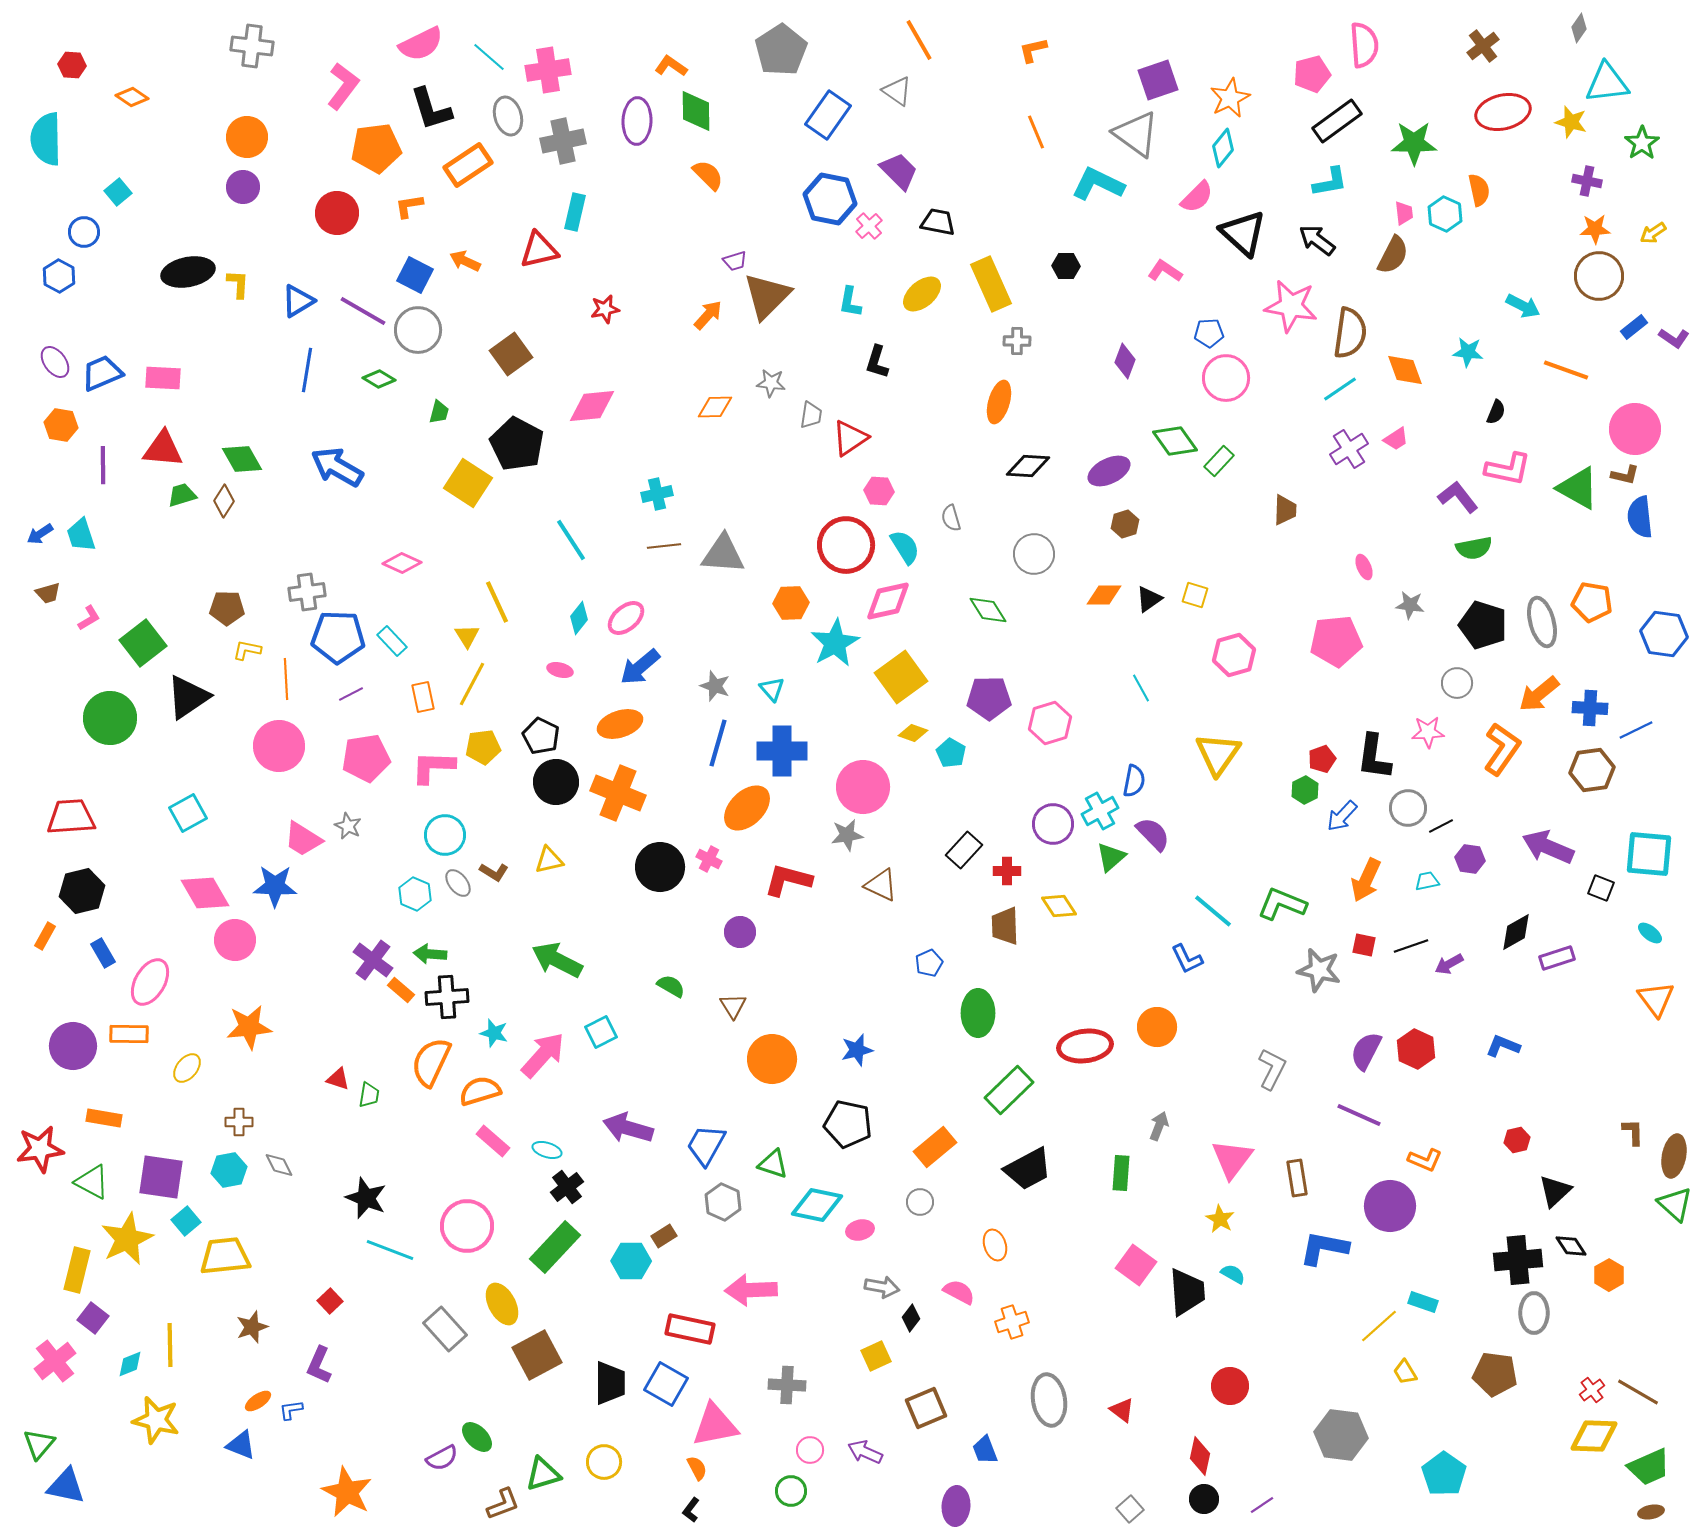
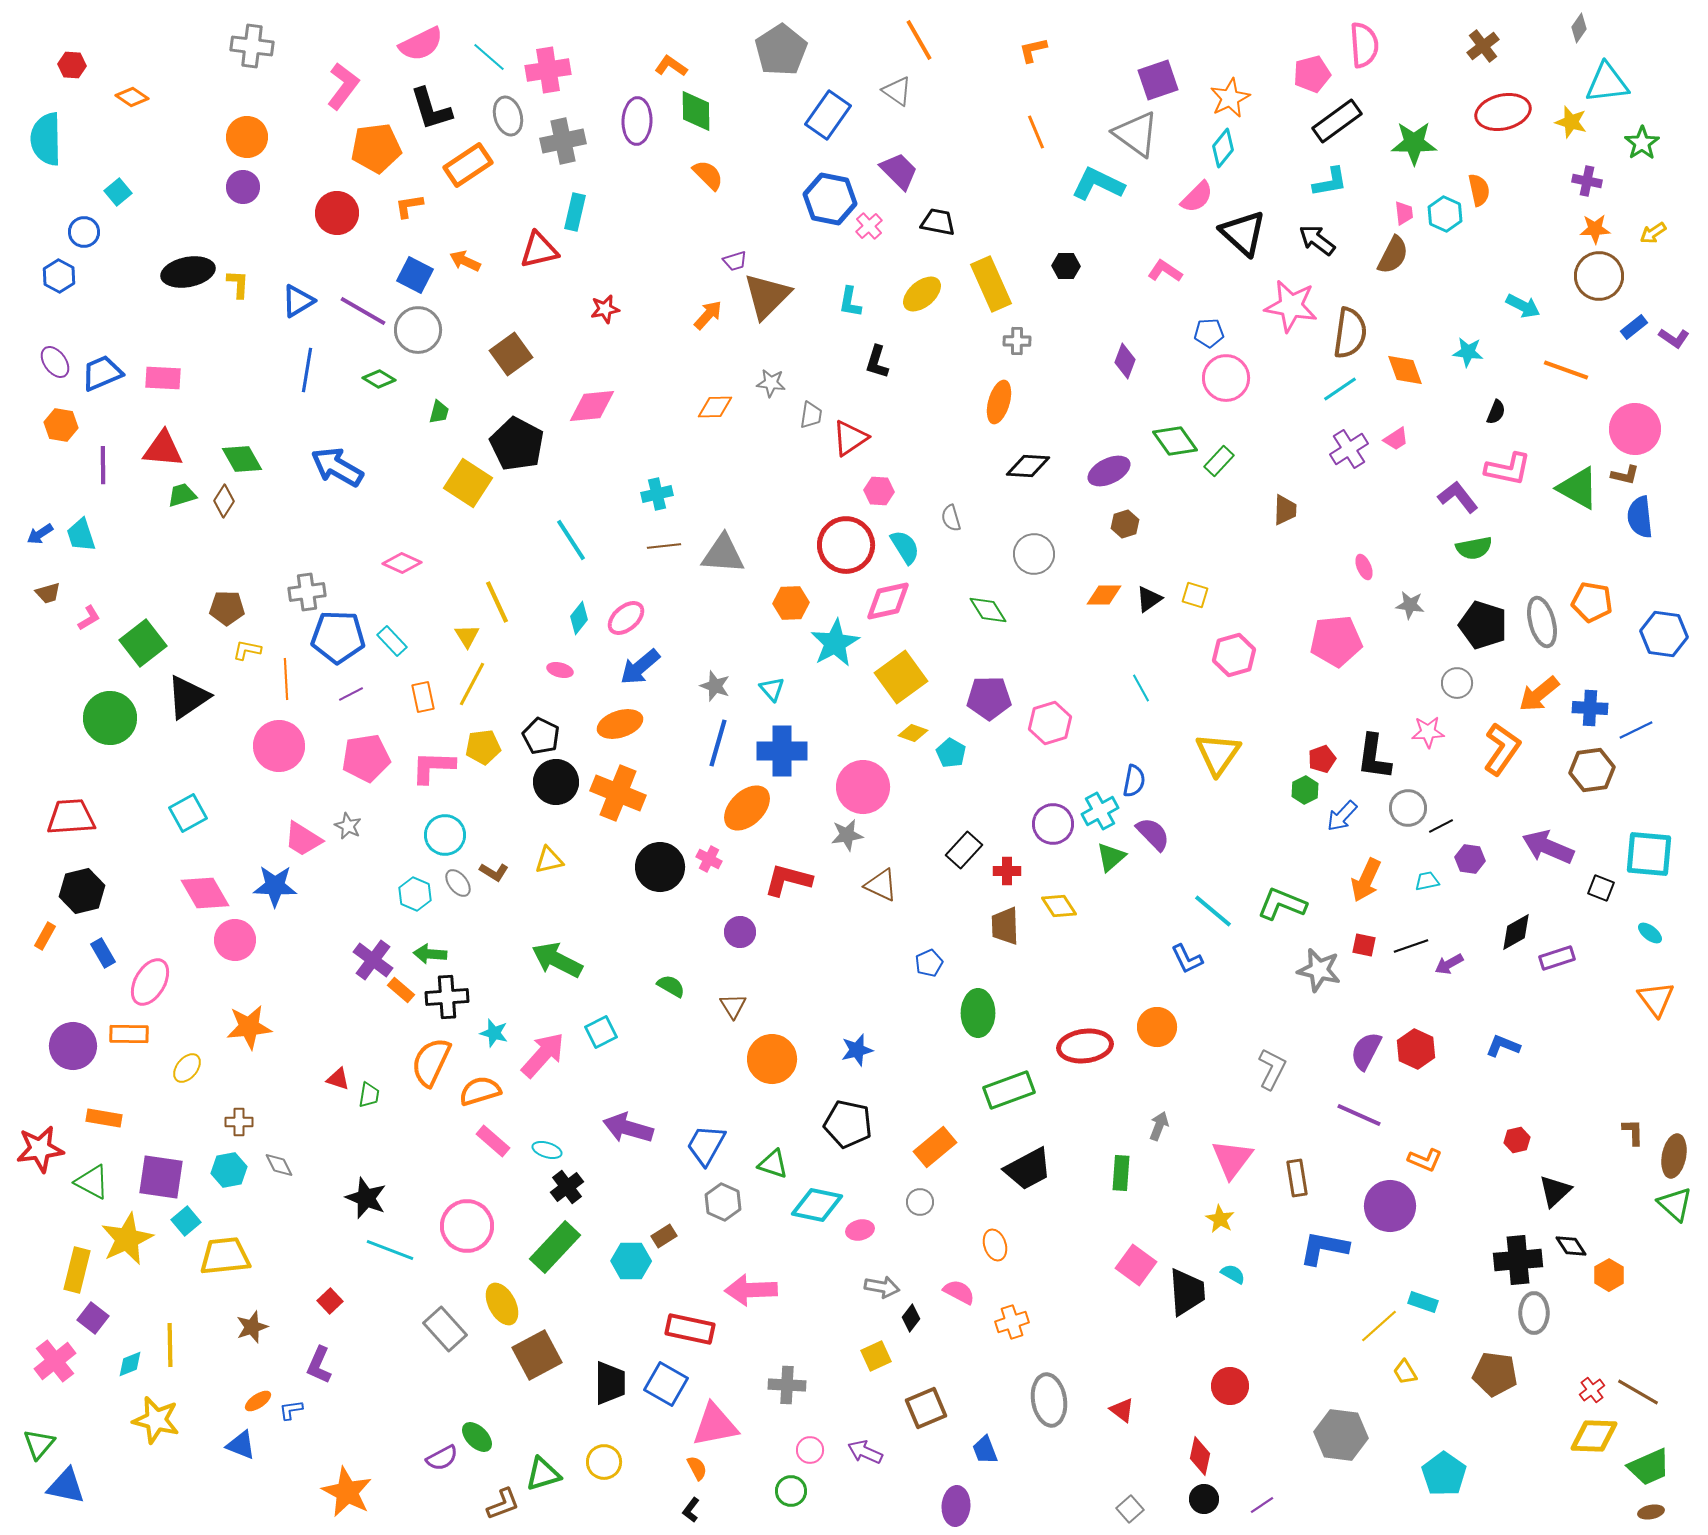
green rectangle at (1009, 1090): rotated 24 degrees clockwise
